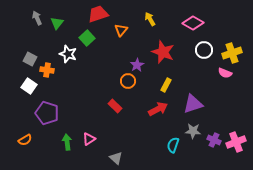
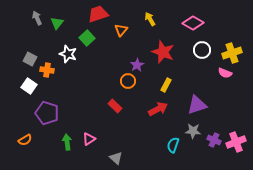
white circle: moved 2 px left
purple triangle: moved 4 px right, 1 px down
